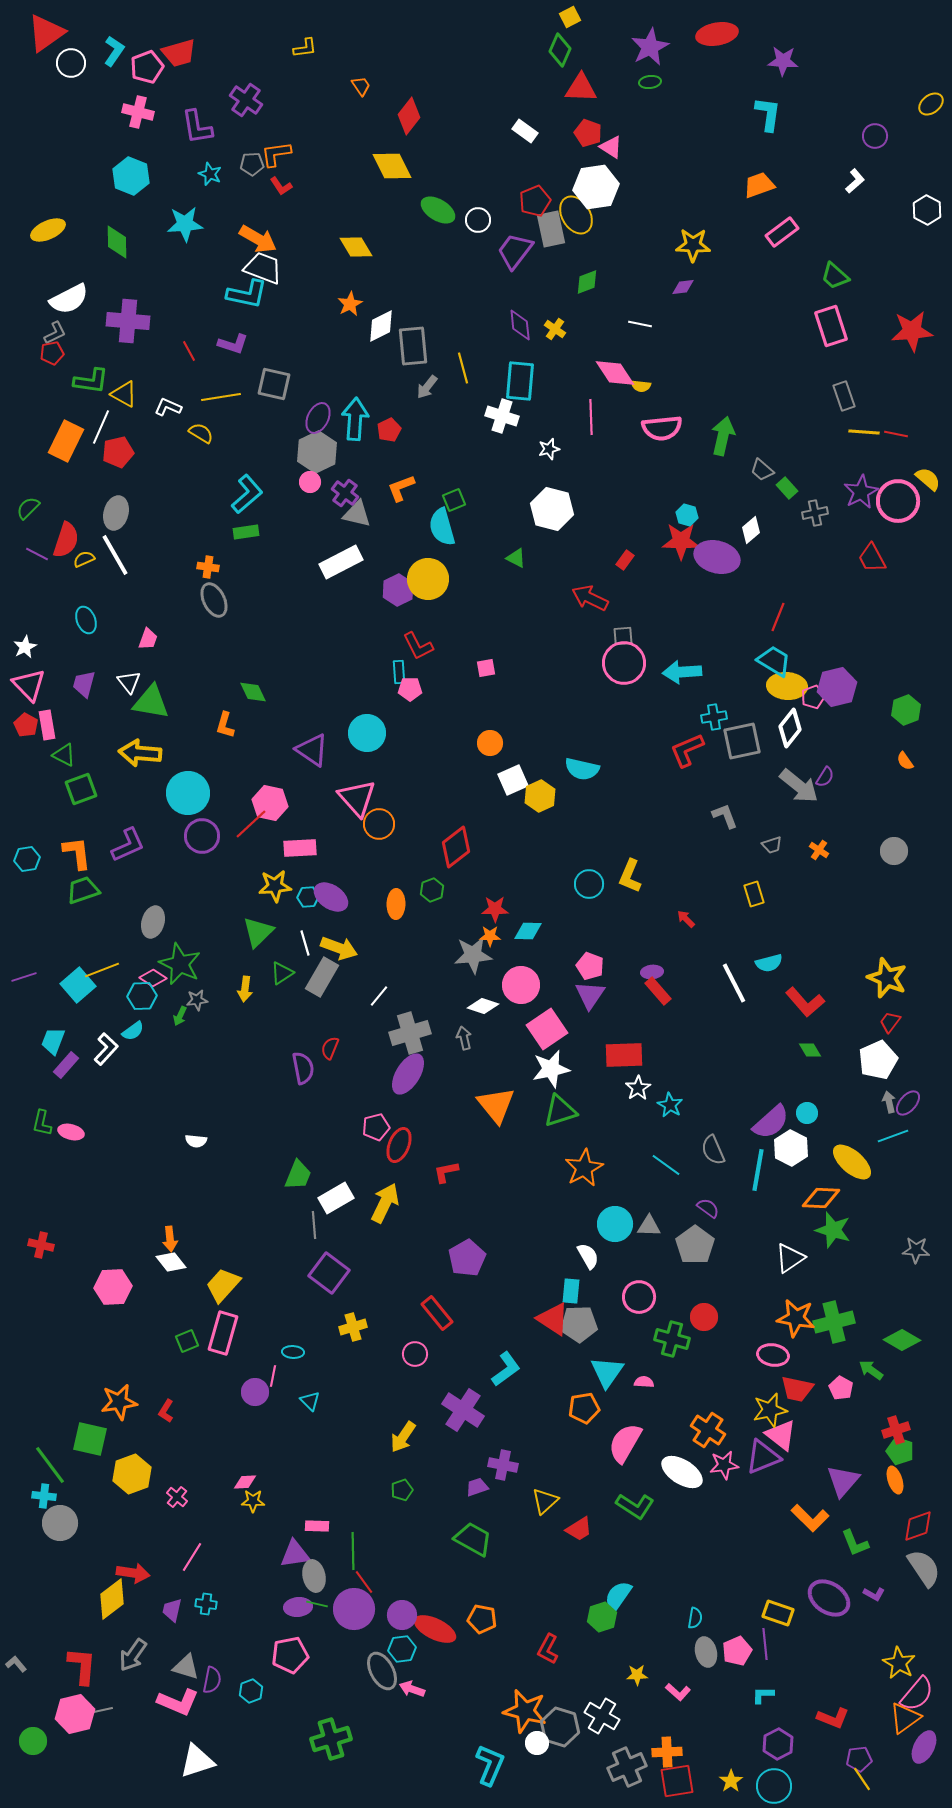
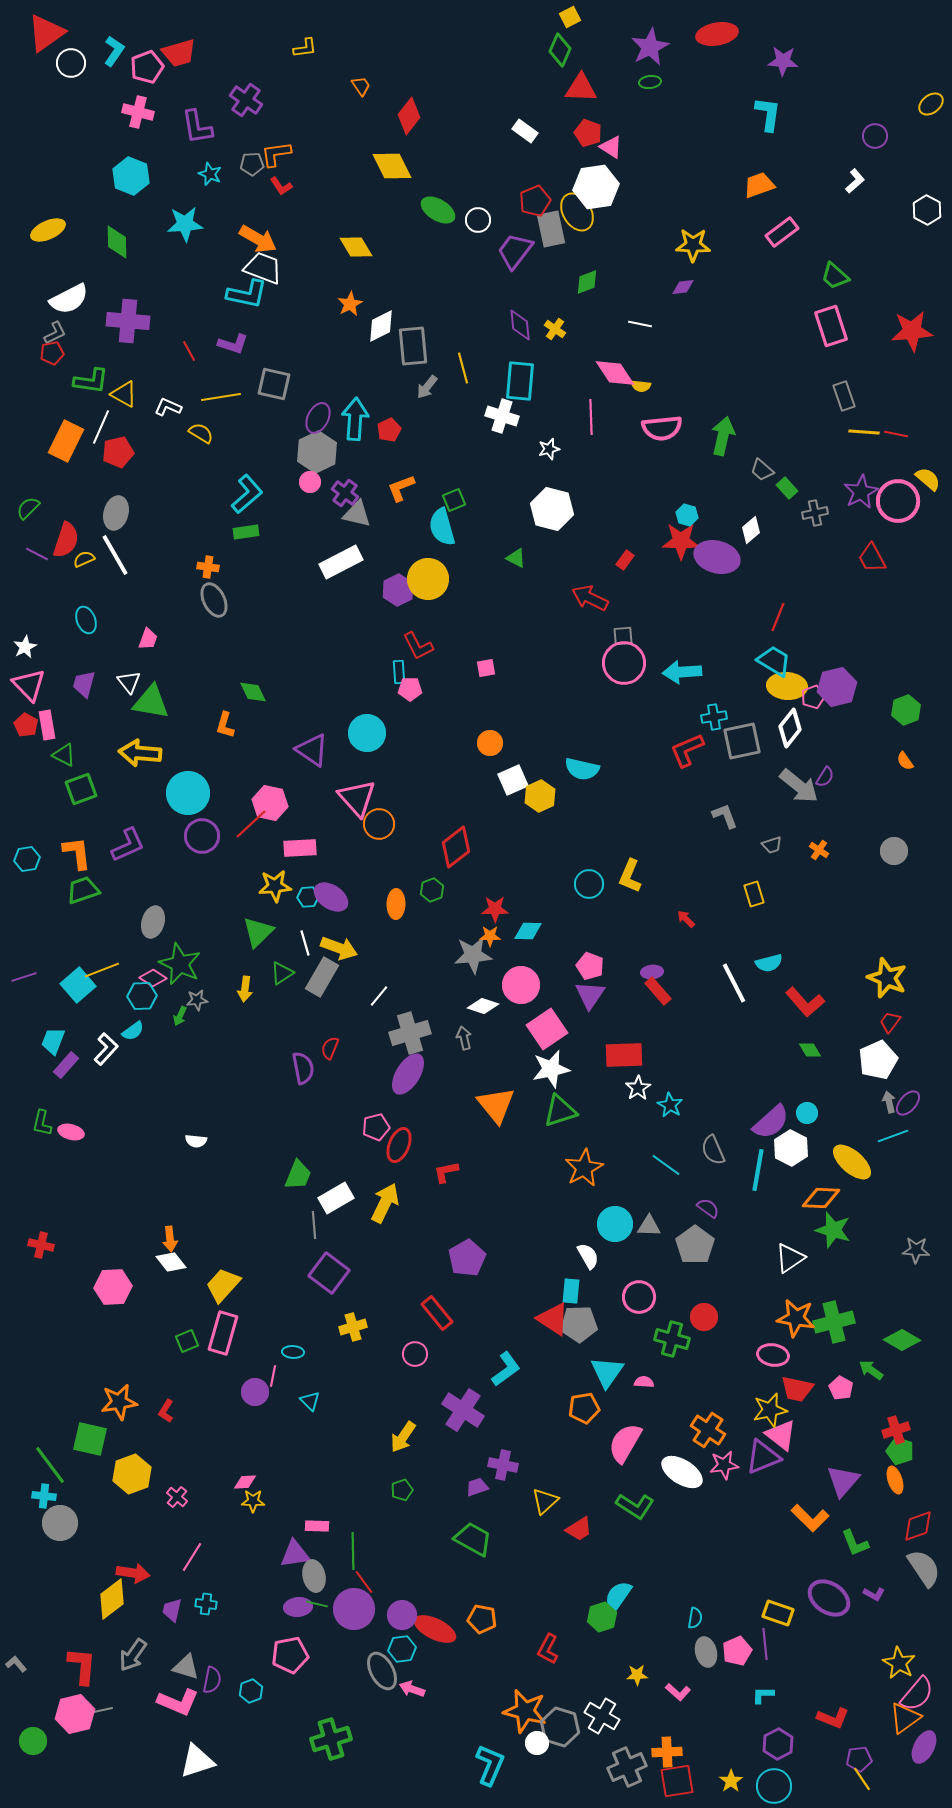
yellow ellipse at (576, 215): moved 1 px right, 3 px up
